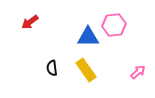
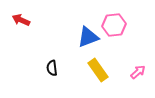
red arrow: moved 9 px left, 2 px up; rotated 60 degrees clockwise
blue triangle: rotated 20 degrees counterclockwise
yellow rectangle: moved 12 px right
